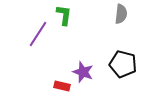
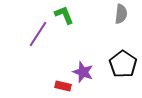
green L-shape: rotated 30 degrees counterclockwise
black pentagon: rotated 20 degrees clockwise
red rectangle: moved 1 px right
